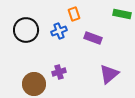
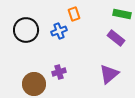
purple rectangle: moved 23 px right; rotated 18 degrees clockwise
